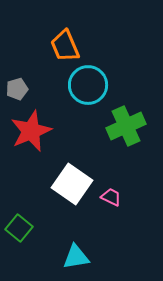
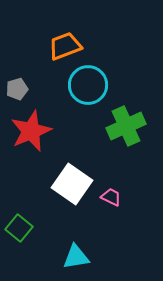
orange trapezoid: rotated 92 degrees clockwise
